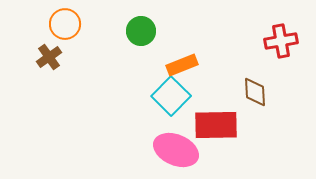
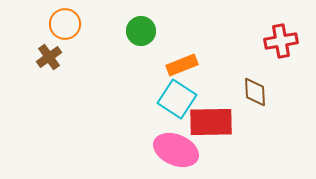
cyan square: moved 6 px right, 3 px down; rotated 12 degrees counterclockwise
red rectangle: moved 5 px left, 3 px up
